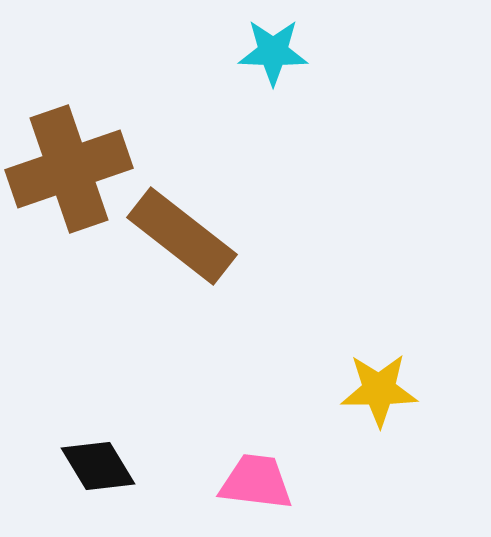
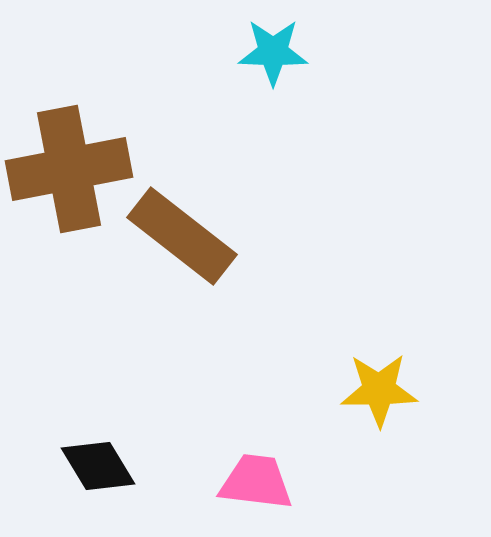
brown cross: rotated 8 degrees clockwise
